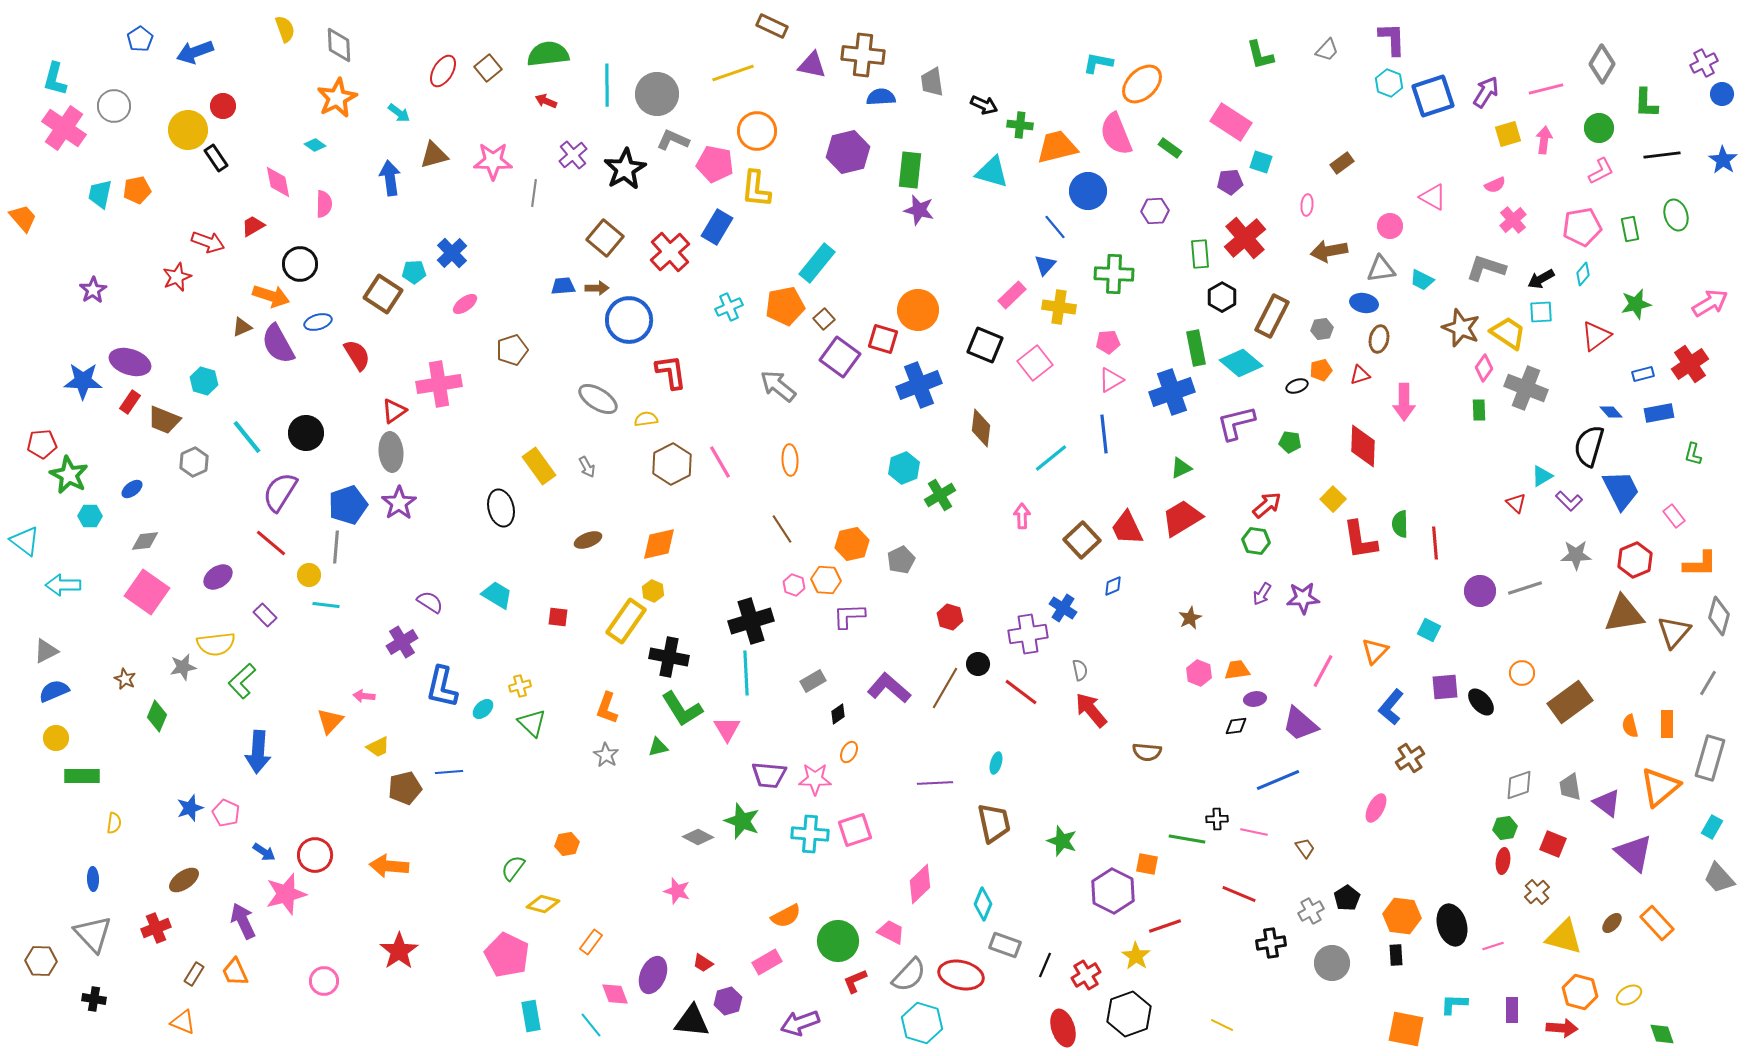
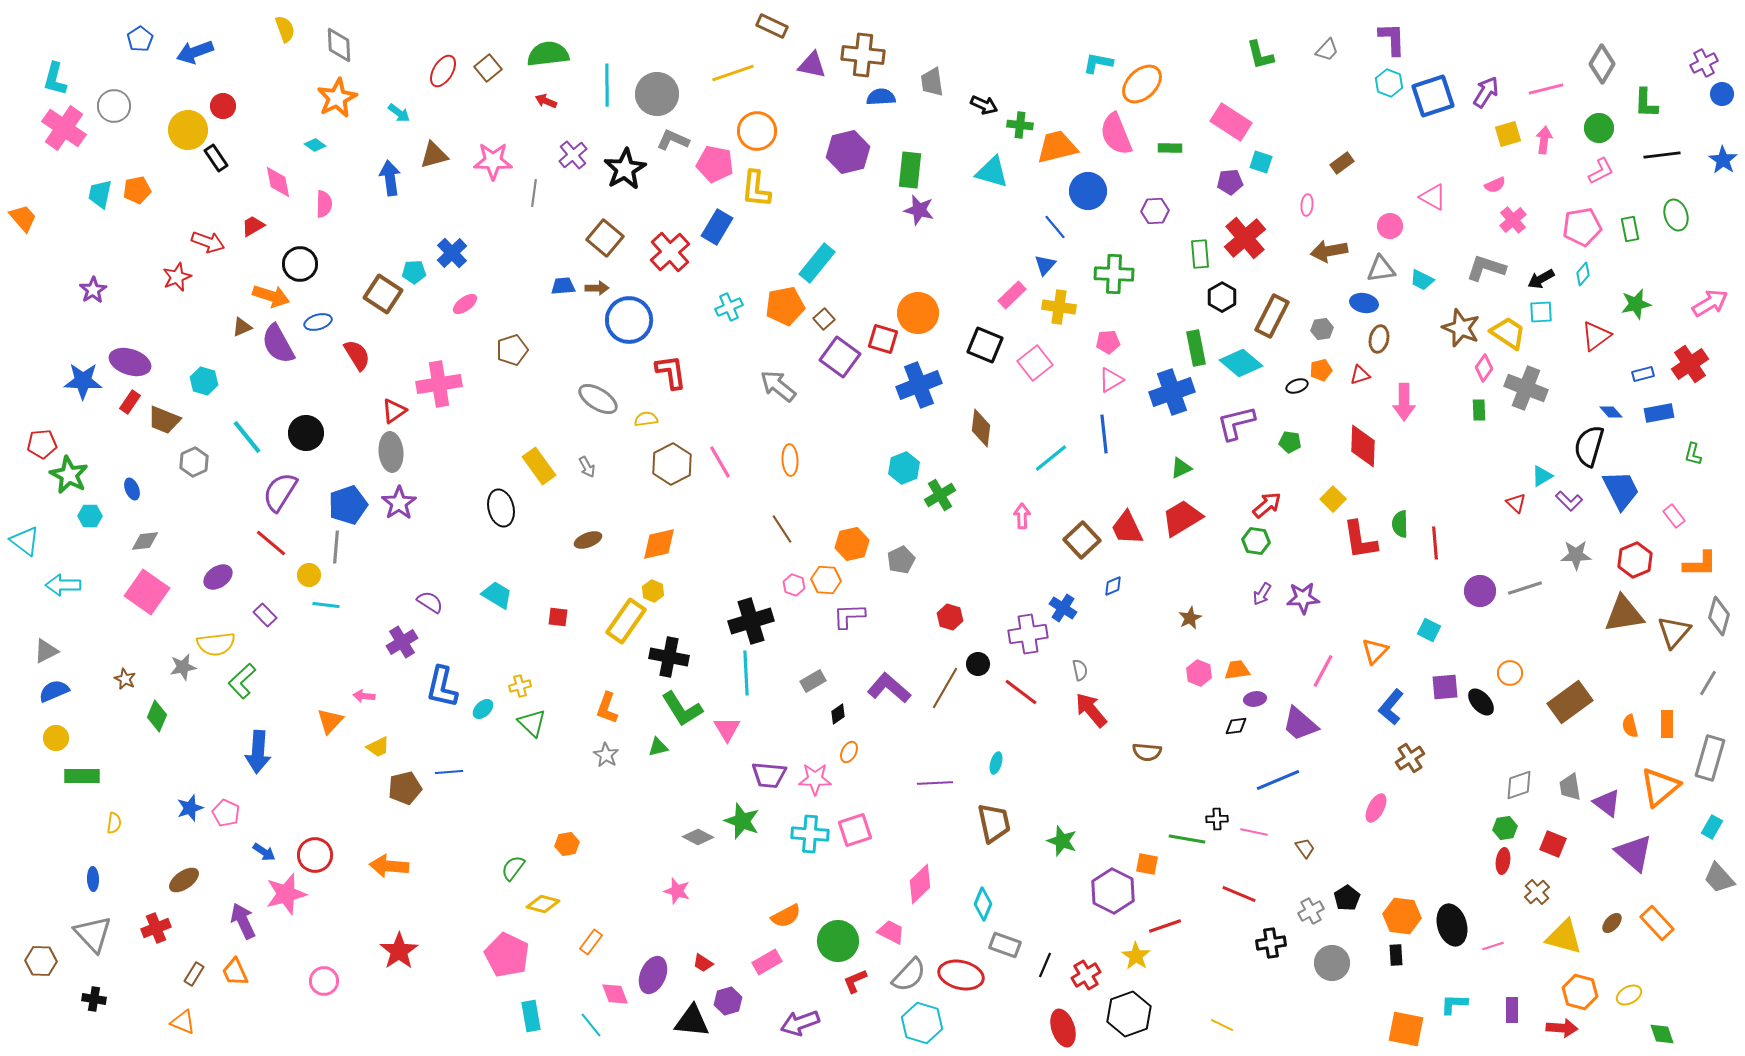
green rectangle at (1170, 148): rotated 35 degrees counterclockwise
orange circle at (918, 310): moved 3 px down
blue ellipse at (132, 489): rotated 75 degrees counterclockwise
orange circle at (1522, 673): moved 12 px left
